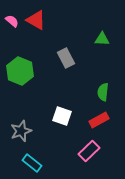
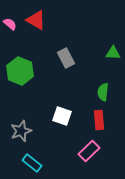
pink semicircle: moved 2 px left, 3 px down
green triangle: moved 11 px right, 14 px down
red rectangle: rotated 66 degrees counterclockwise
